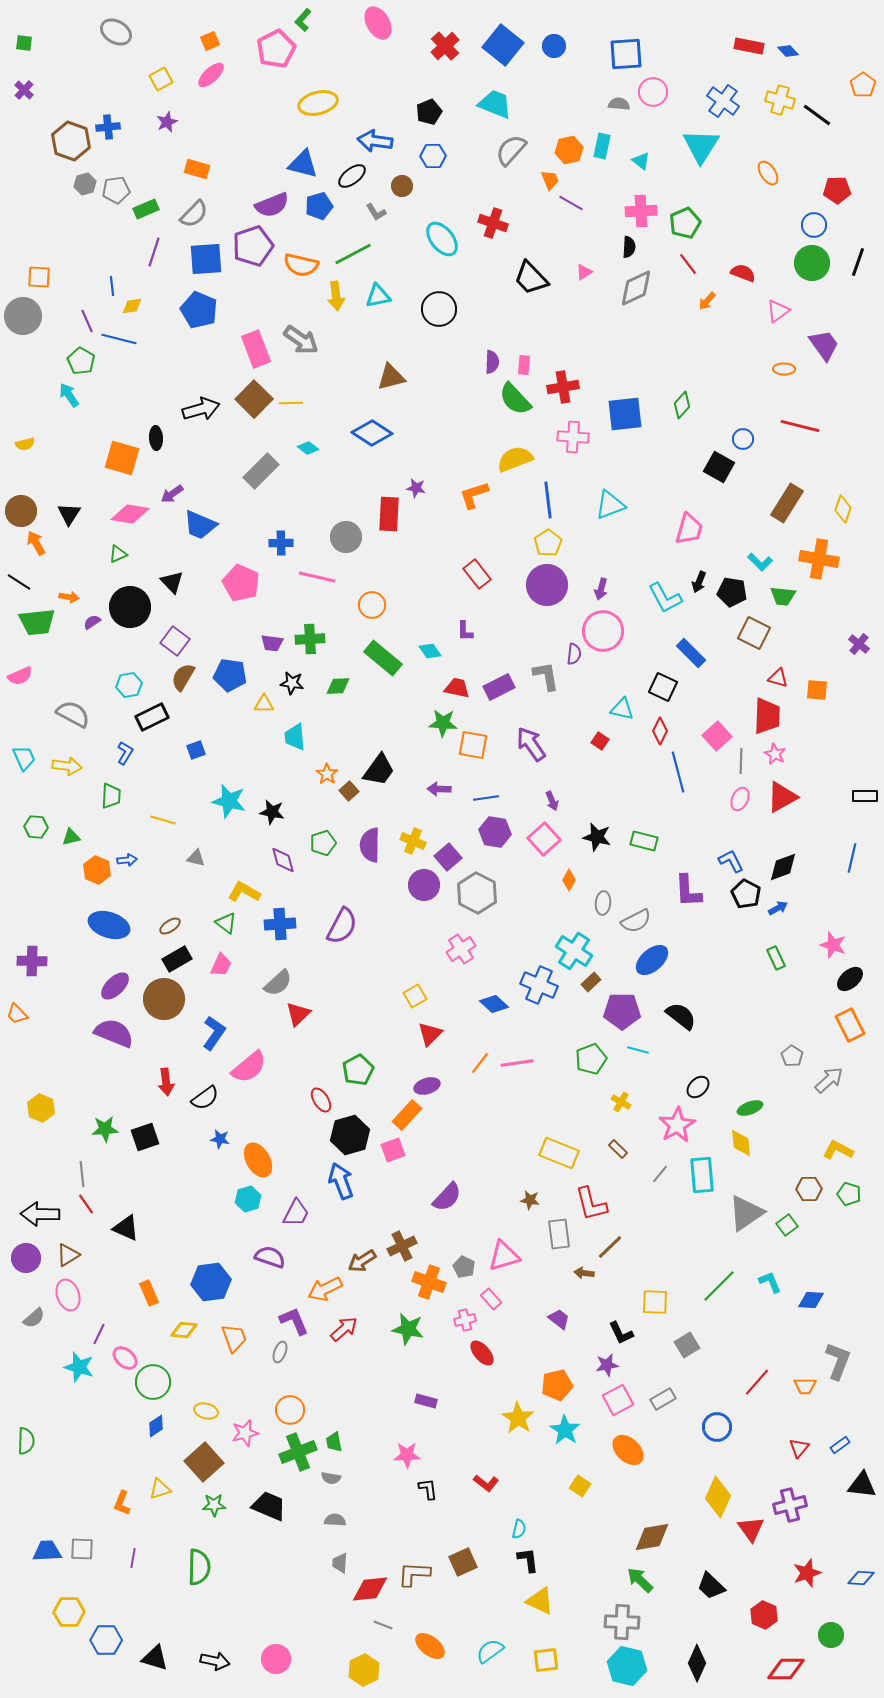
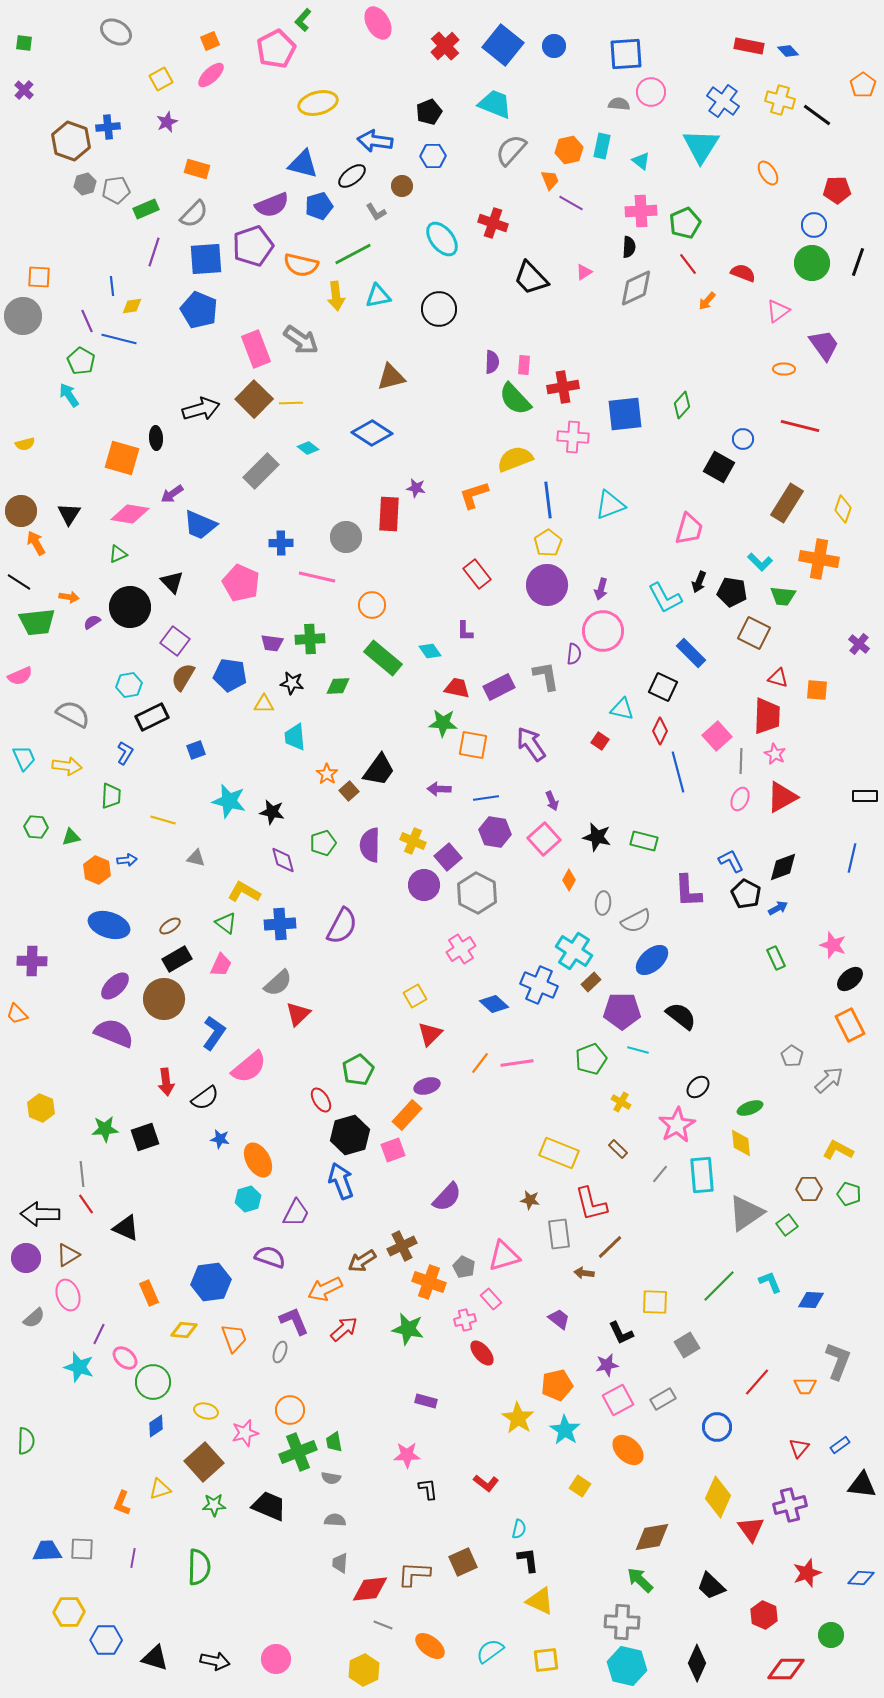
pink circle at (653, 92): moved 2 px left
